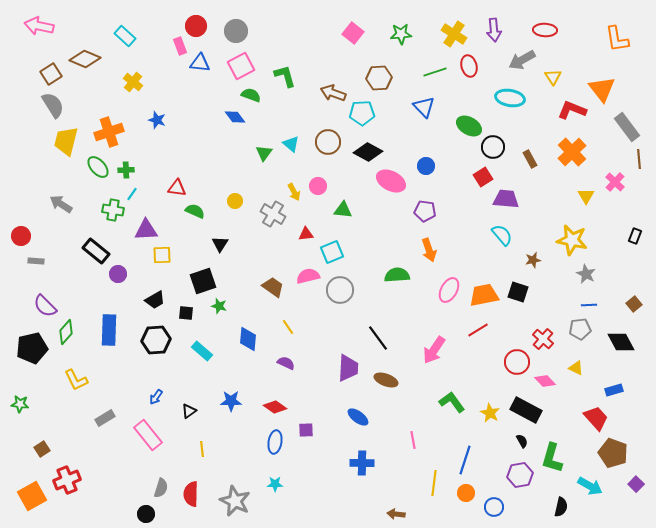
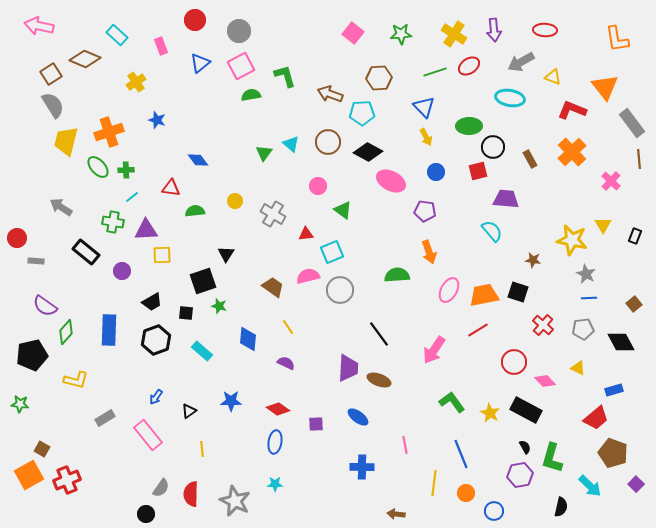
red circle at (196, 26): moved 1 px left, 6 px up
gray circle at (236, 31): moved 3 px right
cyan rectangle at (125, 36): moved 8 px left, 1 px up
pink rectangle at (180, 46): moved 19 px left
gray arrow at (522, 60): moved 1 px left, 2 px down
blue triangle at (200, 63): rotated 45 degrees counterclockwise
red ellipse at (469, 66): rotated 70 degrees clockwise
yellow triangle at (553, 77): rotated 36 degrees counterclockwise
yellow cross at (133, 82): moved 3 px right; rotated 18 degrees clockwise
orange triangle at (602, 89): moved 3 px right, 2 px up
brown arrow at (333, 93): moved 3 px left, 1 px down
green semicircle at (251, 95): rotated 30 degrees counterclockwise
blue diamond at (235, 117): moved 37 px left, 43 px down
green ellipse at (469, 126): rotated 30 degrees counterclockwise
gray rectangle at (627, 127): moved 5 px right, 4 px up
blue circle at (426, 166): moved 10 px right, 6 px down
red square at (483, 177): moved 5 px left, 6 px up; rotated 18 degrees clockwise
pink cross at (615, 182): moved 4 px left, 1 px up
red triangle at (177, 188): moved 6 px left
yellow arrow at (294, 192): moved 132 px right, 55 px up
cyan line at (132, 194): moved 3 px down; rotated 16 degrees clockwise
yellow triangle at (586, 196): moved 17 px right, 29 px down
gray arrow at (61, 204): moved 3 px down
green cross at (113, 210): moved 12 px down
green triangle at (343, 210): rotated 30 degrees clockwise
green semicircle at (195, 211): rotated 30 degrees counterclockwise
cyan semicircle at (502, 235): moved 10 px left, 4 px up
red circle at (21, 236): moved 4 px left, 2 px down
black triangle at (220, 244): moved 6 px right, 10 px down
orange arrow at (429, 250): moved 2 px down
black rectangle at (96, 251): moved 10 px left, 1 px down
brown star at (533, 260): rotated 21 degrees clockwise
purple circle at (118, 274): moved 4 px right, 3 px up
black trapezoid at (155, 300): moved 3 px left, 2 px down
blue line at (589, 305): moved 7 px up
purple semicircle at (45, 306): rotated 10 degrees counterclockwise
gray pentagon at (580, 329): moved 3 px right
black line at (378, 338): moved 1 px right, 4 px up
red cross at (543, 339): moved 14 px up
black hexagon at (156, 340): rotated 16 degrees counterclockwise
black pentagon at (32, 348): moved 7 px down
red circle at (517, 362): moved 3 px left
yellow triangle at (576, 368): moved 2 px right
yellow L-shape at (76, 380): rotated 50 degrees counterclockwise
brown ellipse at (386, 380): moved 7 px left
red diamond at (275, 407): moved 3 px right, 2 px down
red trapezoid at (596, 418): rotated 92 degrees clockwise
purple square at (306, 430): moved 10 px right, 6 px up
pink line at (413, 440): moved 8 px left, 5 px down
black semicircle at (522, 441): moved 3 px right, 6 px down
brown square at (42, 449): rotated 28 degrees counterclockwise
blue line at (465, 460): moved 4 px left, 6 px up; rotated 40 degrees counterclockwise
blue cross at (362, 463): moved 4 px down
cyan arrow at (590, 486): rotated 15 degrees clockwise
gray semicircle at (161, 488): rotated 18 degrees clockwise
orange square at (32, 496): moved 3 px left, 21 px up
blue circle at (494, 507): moved 4 px down
